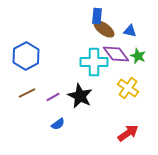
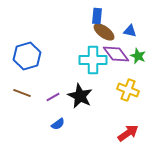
brown ellipse: moved 3 px down
blue hexagon: moved 1 px right; rotated 12 degrees clockwise
cyan cross: moved 1 px left, 2 px up
yellow cross: moved 2 px down; rotated 15 degrees counterclockwise
brown line: moved 5 px left; rotated 48 degrees clockwise
